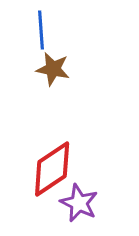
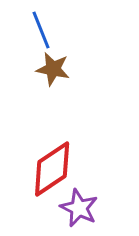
blue line: rotated 18 degrees counterclockwise
purple star: moved 5 px down
